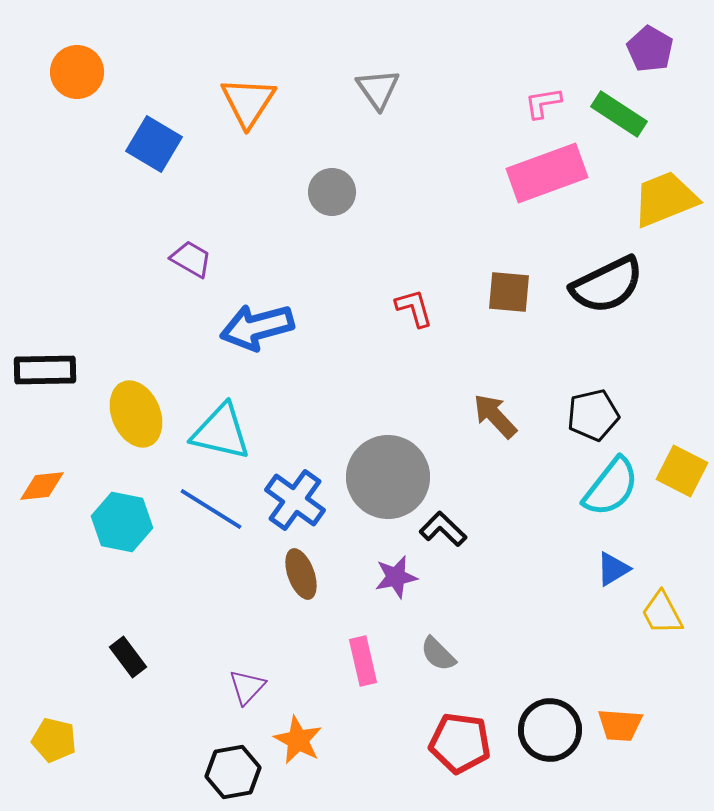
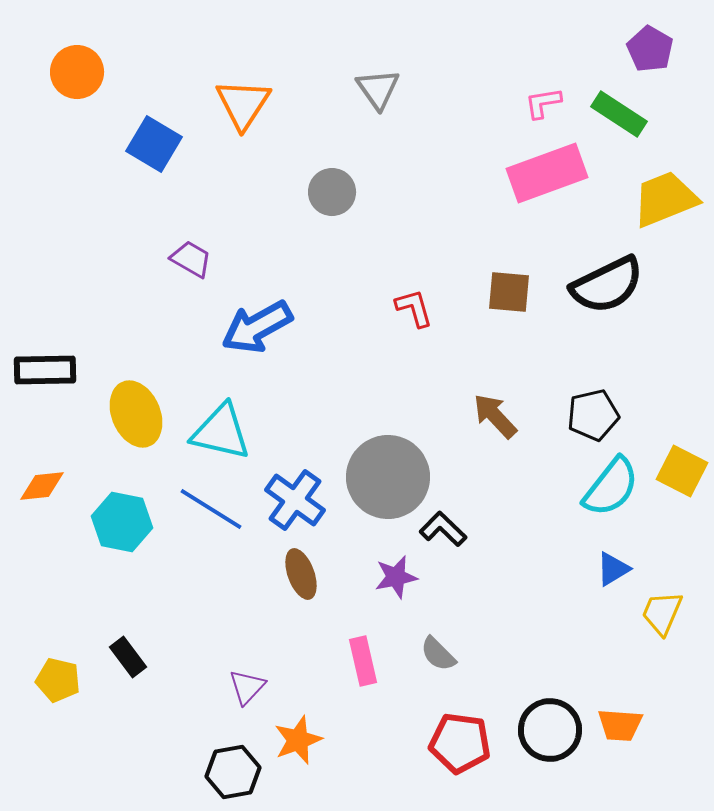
orange triangle at (248, 102): moved 5 px left, 2 px down
blue arrow at (257, 327): rotated 14 degrees counterclockwise
yellow trapezoid at (662, 613): rotated 51 degrees clockwise
yellow pentagon at (54, 740): moved 4 px right, 60 px up
orange star at (298, 740): rotated 24 degrees clockwise
